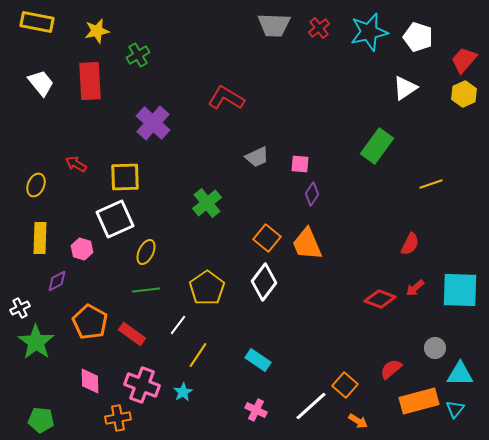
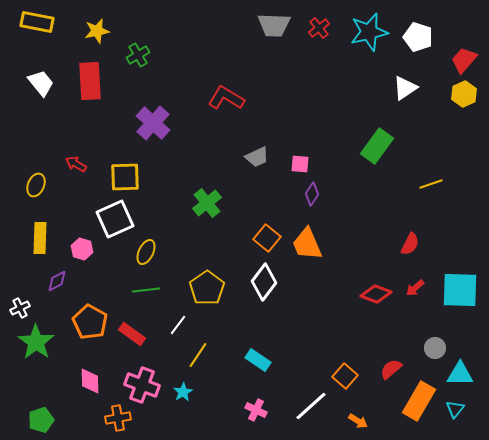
red diamond at (380, 299): moved 4 px left, 5 px up
orange square at (345, 385): moved 9 px up
orange rectangle at (419, 401): rotated 45 degrees counterclockwise
green pentagon at (41, 420): rotated 25 degrees counterclockwise
